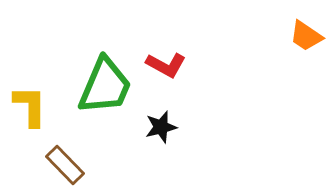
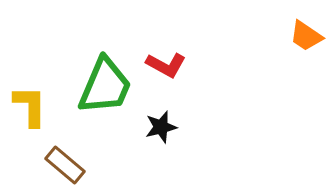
brown rectangle: rotated 6 degrees counterclockwise
